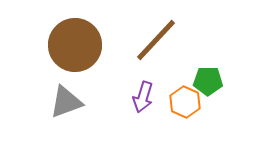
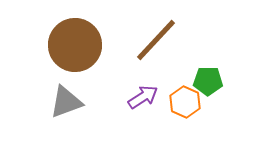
purple arrow: rotated 140 degrees counterclockwise
